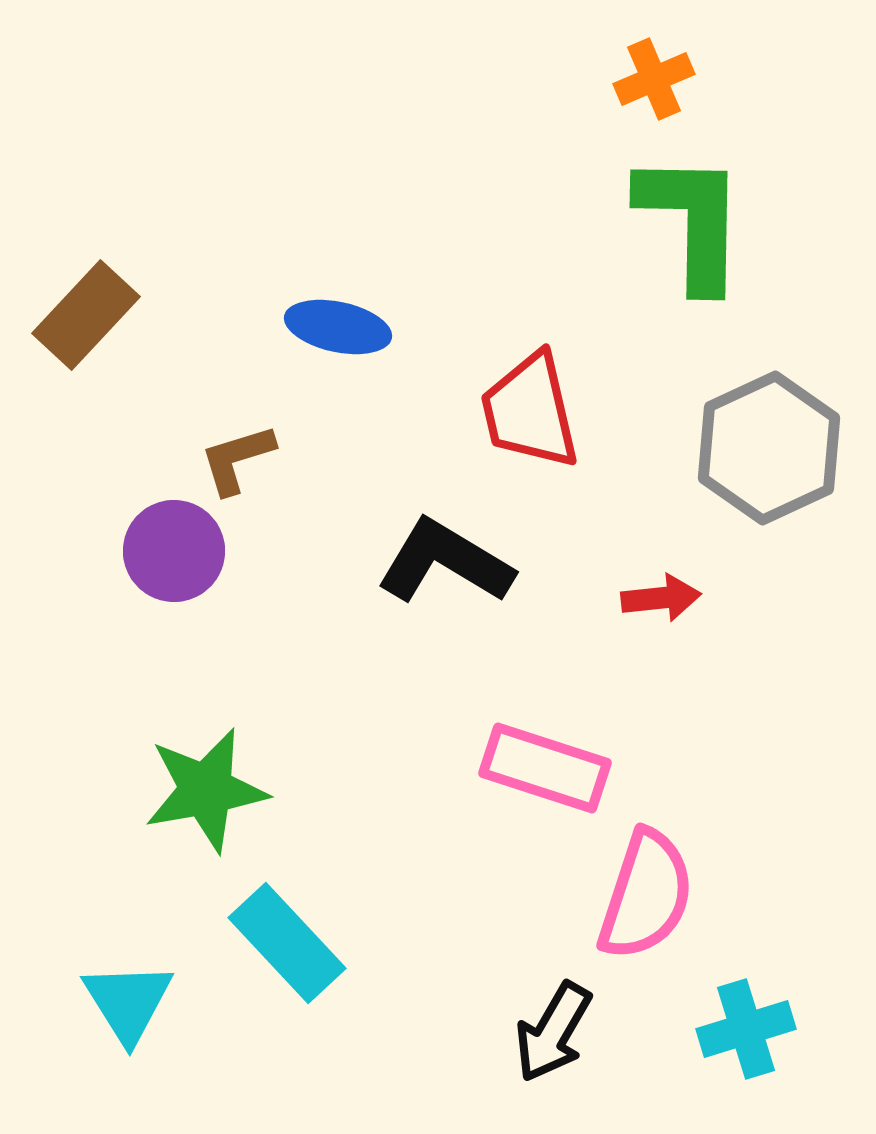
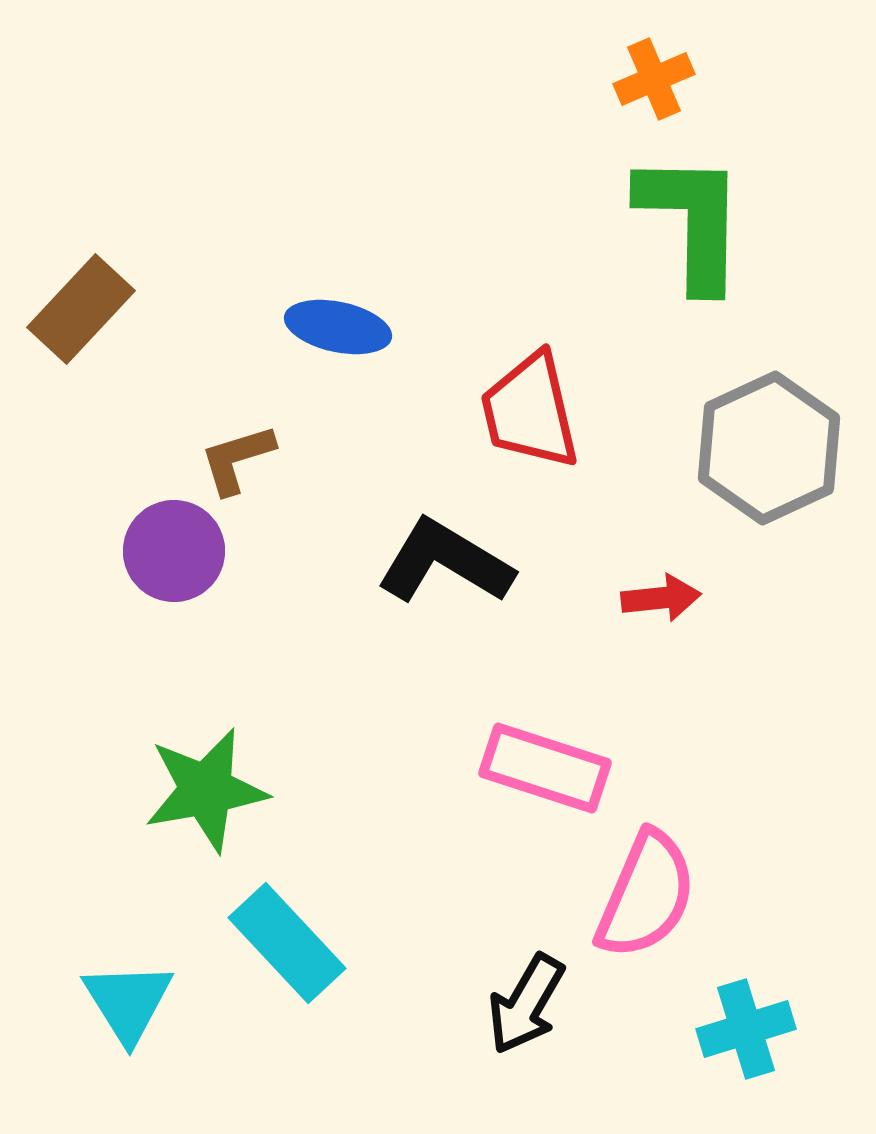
brown rectangle: moved 5 px left, 6 px up
pink semicircle: rotated 5 degrees clockwise
black arrow: moved 27 px left, 28 px up
